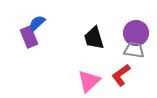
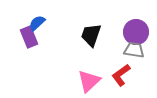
purple circle: moved 1 px up
black trapezoid: moved 3 px left, 3 px up; rotated 35 degrees clockwise
